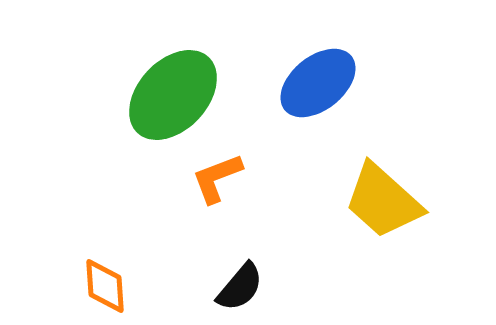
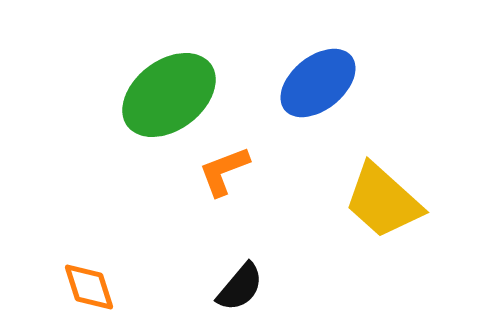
green ellipse: moved 4 px left; rotated 10 degrees clockwise
orange L-shape: moved 7 px right, 7 px up
orange diamond: moved 16 px left, 1 px down; rotated 14 degrees counterclockwise
